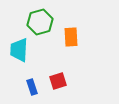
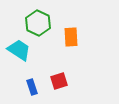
green hexagon: moved 2 px left, 1 px down; rotated 20 degrees counterclockwise
cyan trapezoid: rotated 120 degrees clockwise
red square: moved 1 px right
